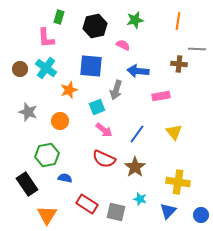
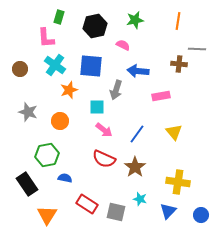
cyan cross: moved 9 px right, 3 px up
cyan square: rotated 21 degrees clockwise
